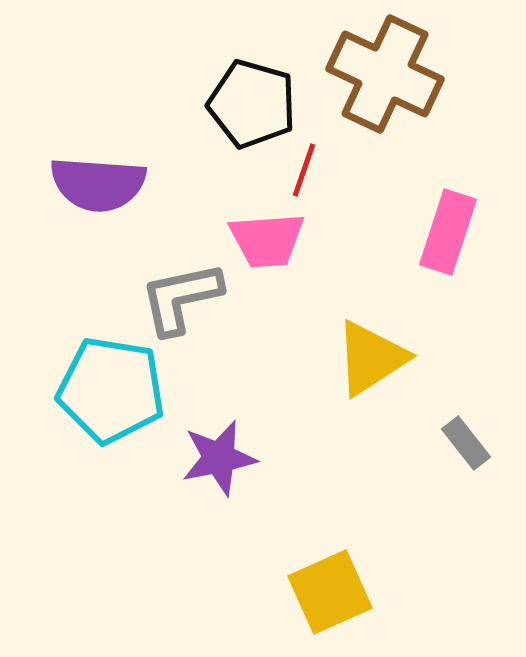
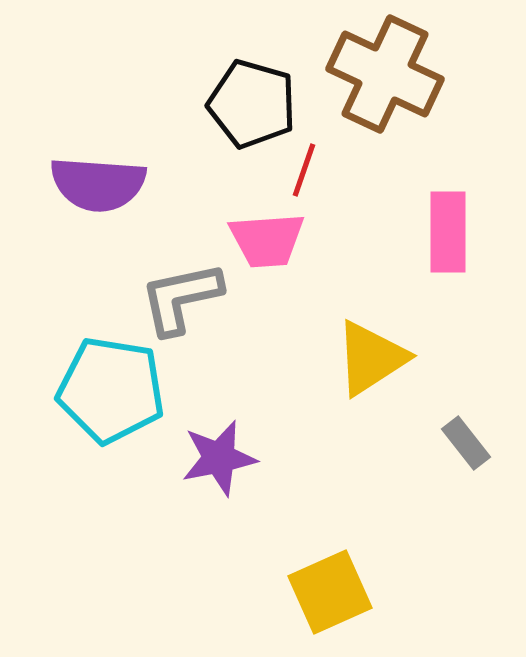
pink rectangle: rotated 18 degrees counterclockwise
